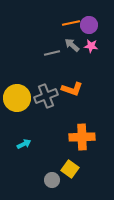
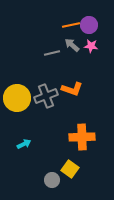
orange line: moved 2 px down
